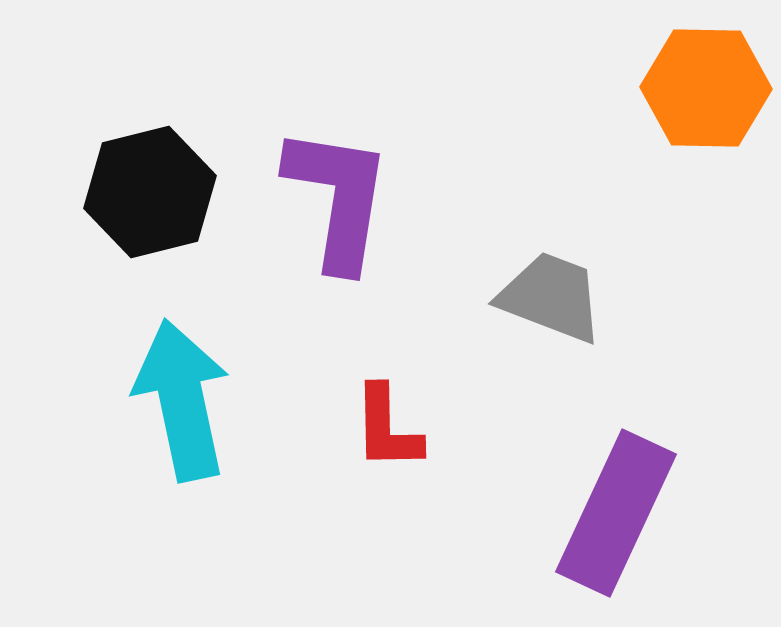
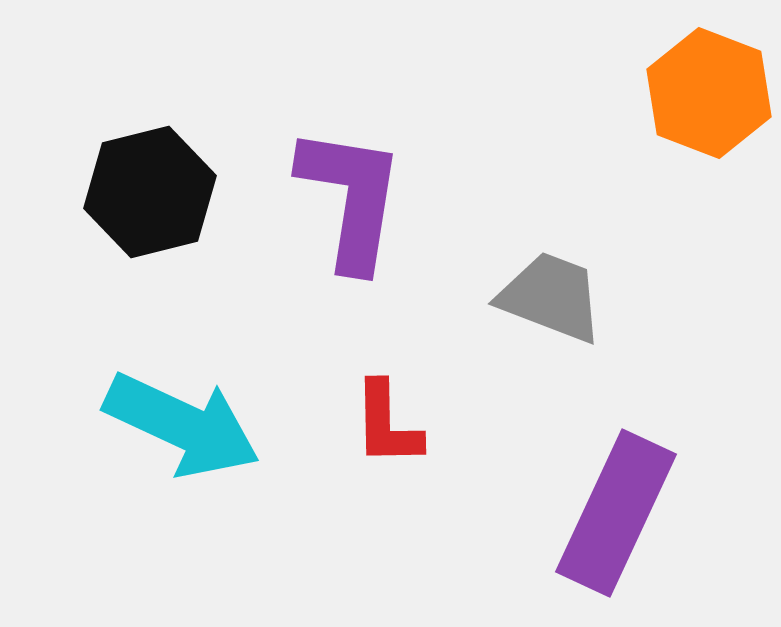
orange hexagon: moved 3 px right, 5 px down; rotated 20 degrees clockwise
purple L-shape: moved 13 px right
cyan arrow: moved 25 px down; rotated 127 degrees clockwise
red L-shape: moved 4 px up
